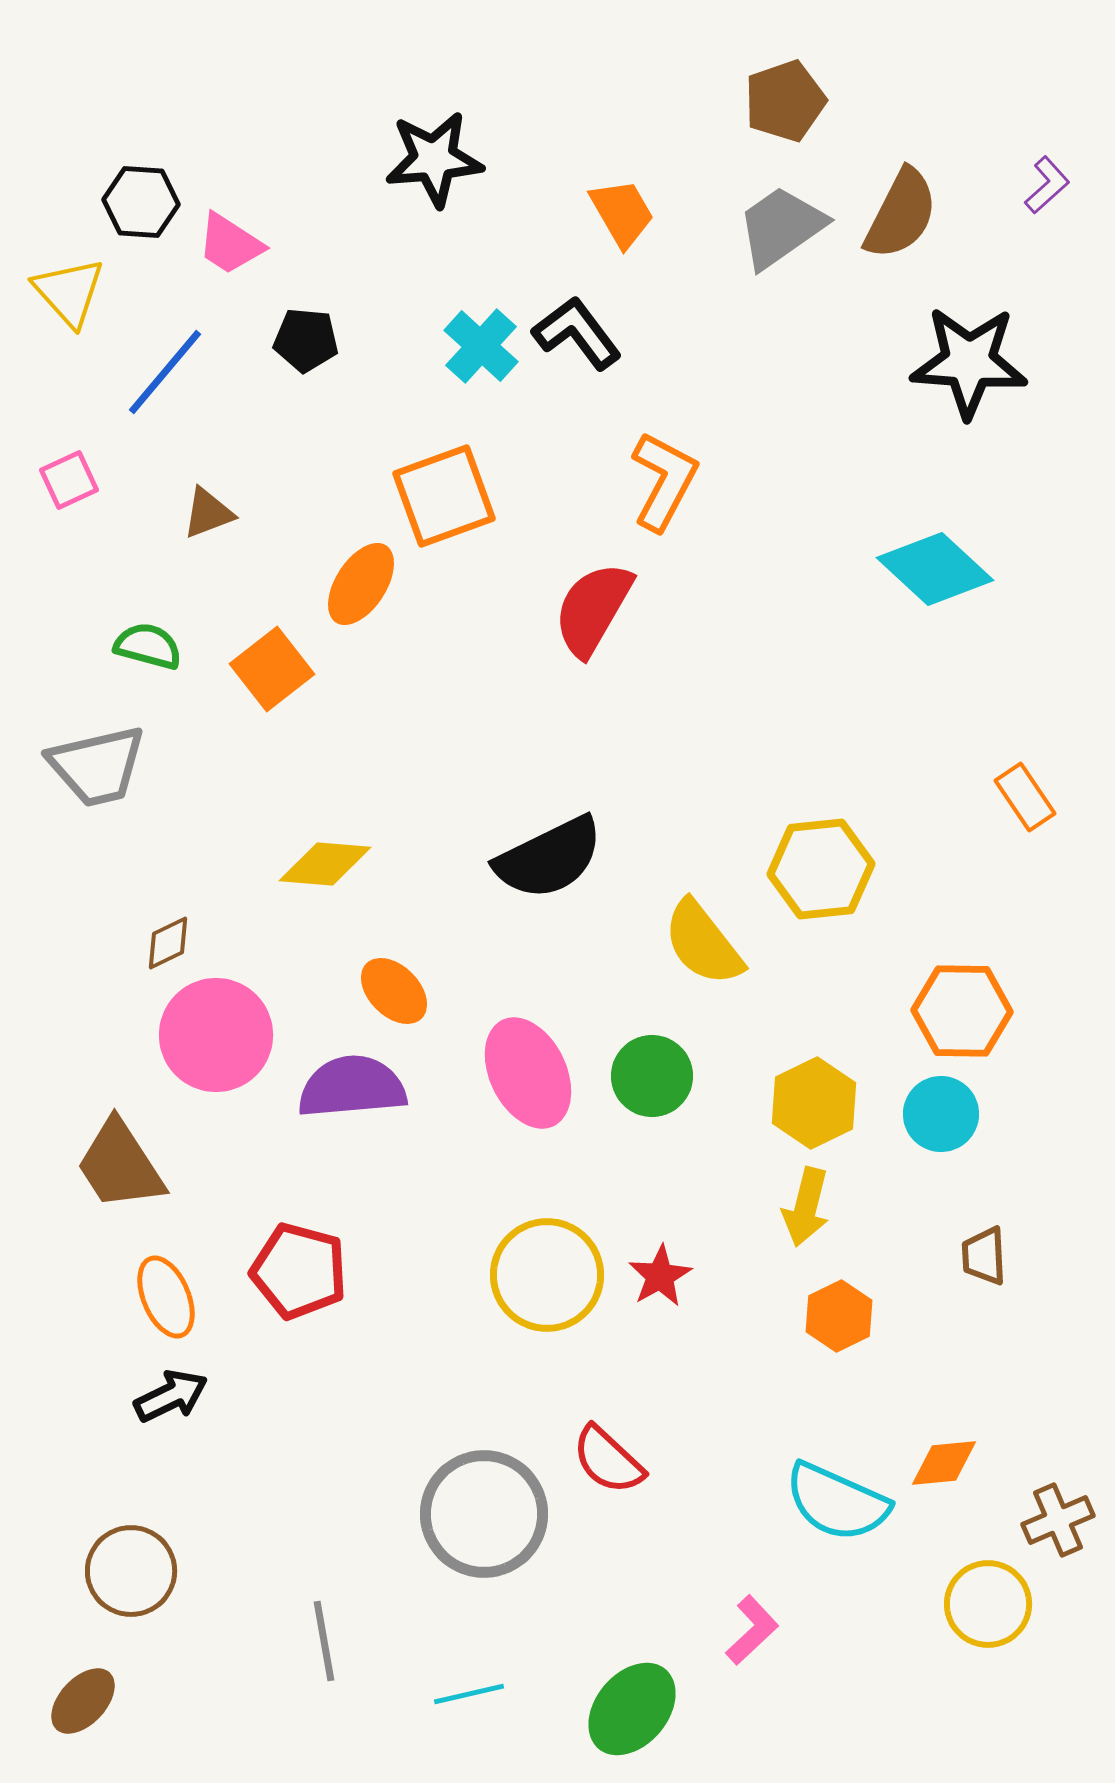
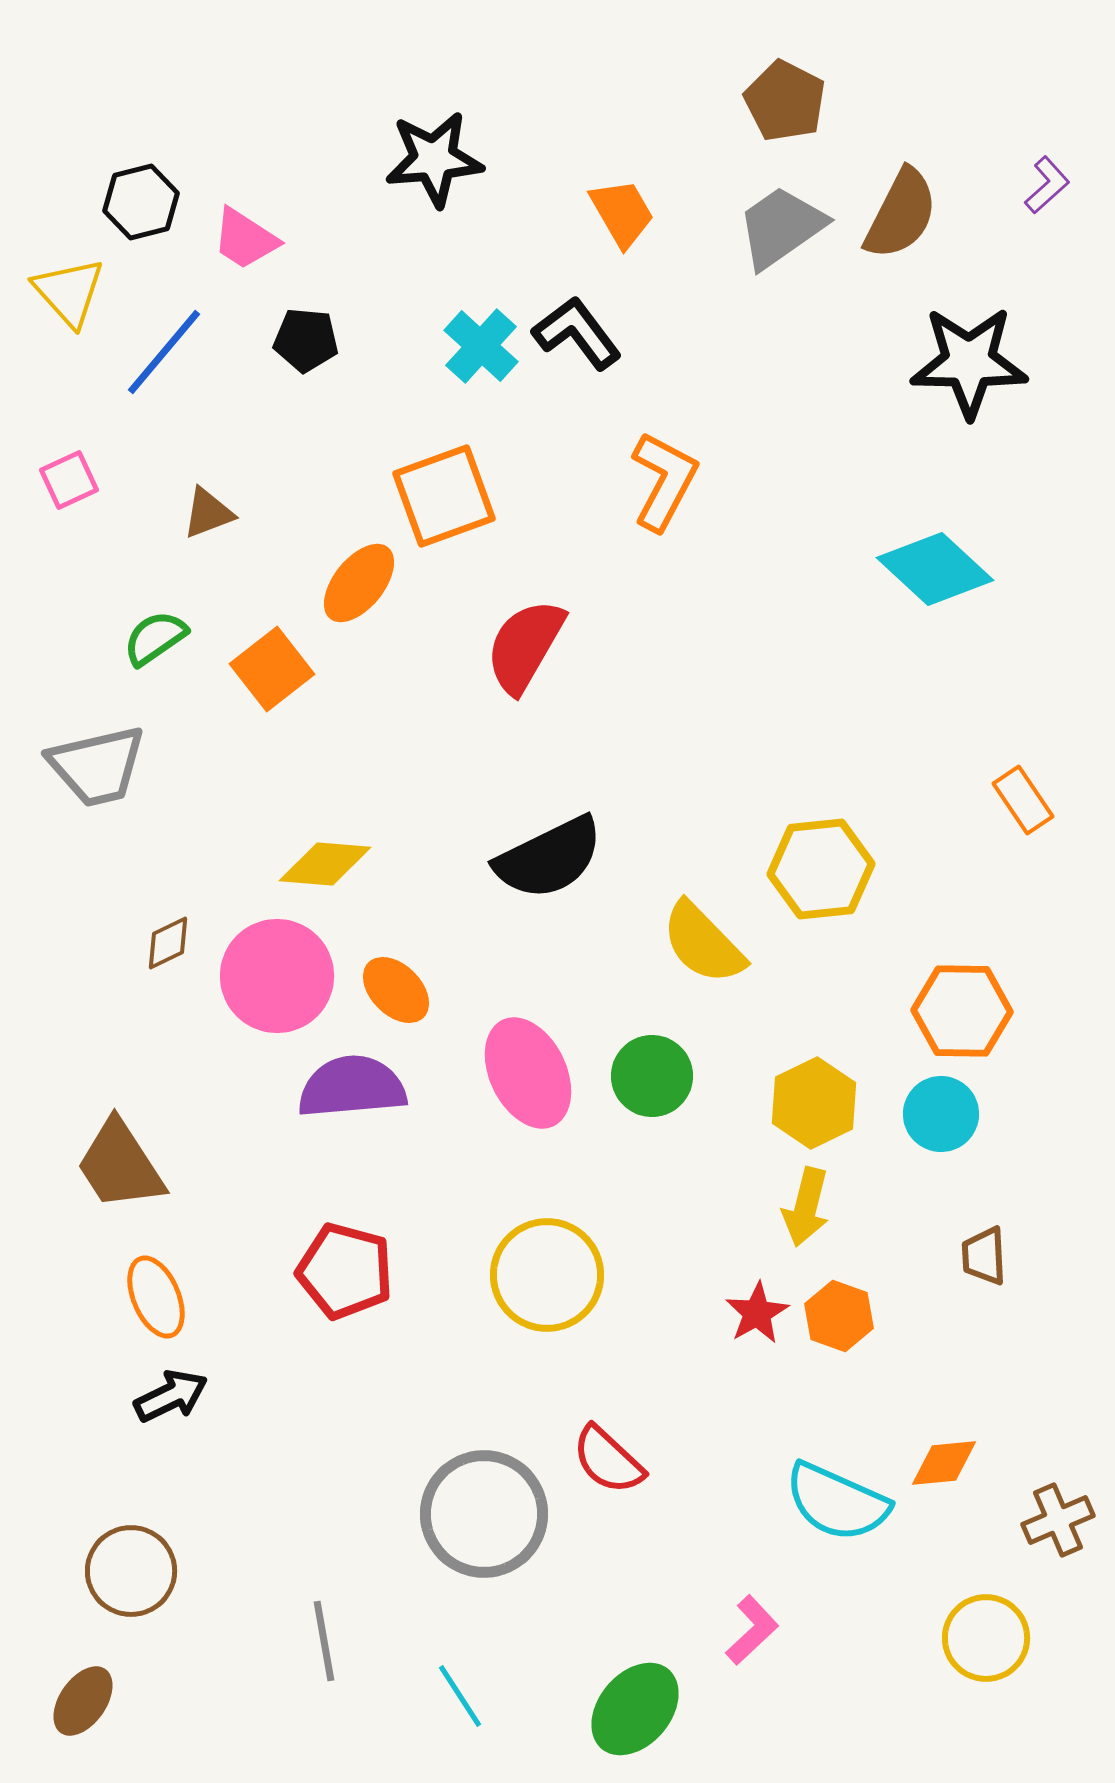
brown pentagon at (785, 101): rotated 26 degrees counterclockwise
black hexagon at (141, 202): rotated 18 degrees counterclockwise
pink trapezoid at (230, 244): moved 15 px right, 5 px up
black star at (969, 362): rotated 3 degrees counterclockwise
blue line at (165, 372): moved 1 px left, 20 px up
orange ellipse at (361, 584): moved 2 px left, 1 px up; rotated 6 degrees clockwise
red semicircle at (593, 609): moved 68 px left, 37 px down
green semicircle at (148, 646): moved 7 px right, 8 px up; rotated 50 degrees counterclockwise
orange rectangle at (1025, 797): moved 2 px left, 3 px down
yellow semicircle at (703, 943): rotated 6 degrees counterclockwise
orange ellipse at (394, 991): moved 2 px right, 1 px up
pink circle at (216, 1035): moved 61 px right, 59 px up
red pentagon at (299, 1271): moved 46 px right
red star at (660, 1276): moved 97 px right, 37 px down
orange ellipse at (166, 1297): moved 10 px left
orange hexagon at (839, 1316): rotated 14 degrees counterclockwise
yellow circle at (988, 1604): moved 2 px left, 34 px down
cyan line at (469, 1694): moved 9 px left, 2 px down; rotated 70 degrees clockwise
brown ellipse at (83, 1701): rotated 8 degrees counterclockwise
green ellipse at (632, 1709): moved 3 px right
